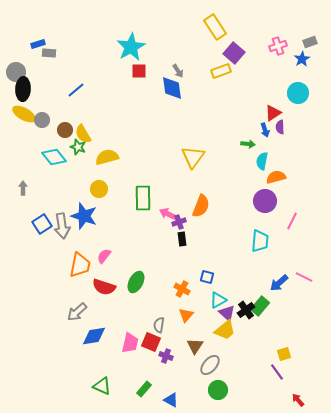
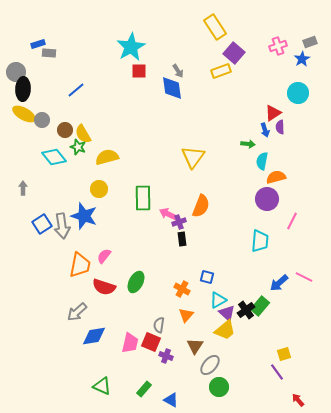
purple circle at (265, 201): moved 2 px right, 2 px up
green circle at (218, 390): moved 1 px right, 3 px up
